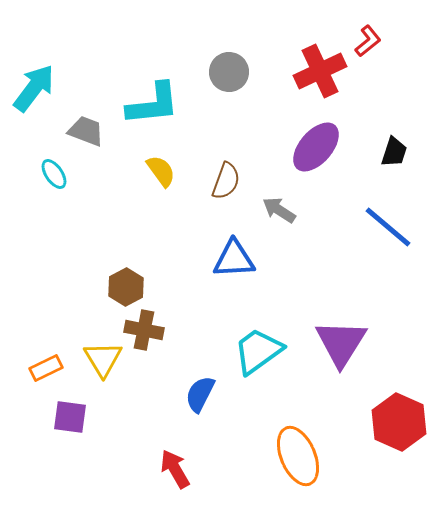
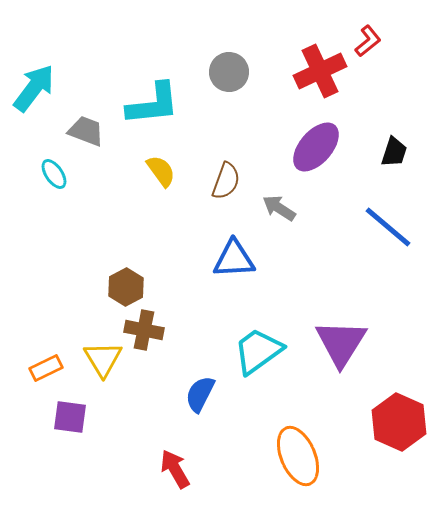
gray arrow: moved 2 px up
